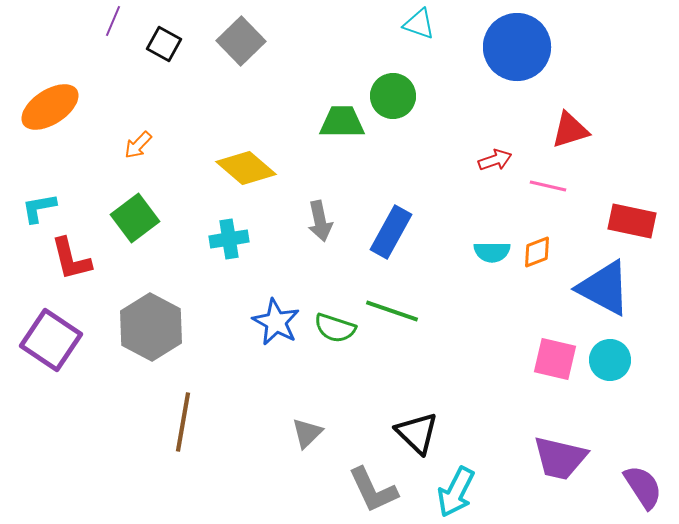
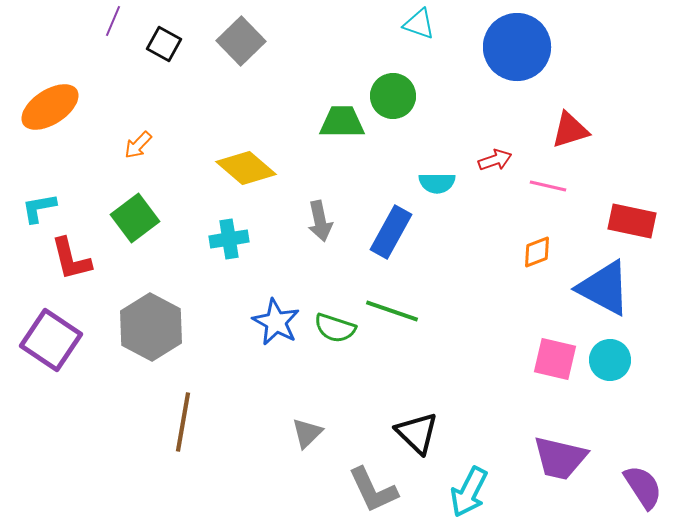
cyan semicircle: moved 55 px left, 69 px up
cyan arrow: moved 13 px right
